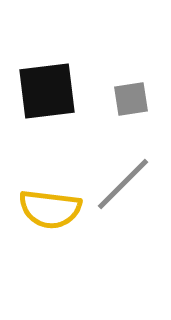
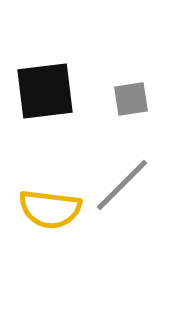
black square: moved 2 px left
gray line: moved 1 px left, 1 px down
